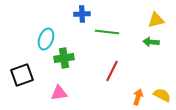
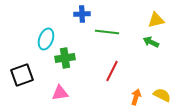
green arrow: rotated 21 degrees clockwise
green cross: moved 1 px right
pink triangle: moved 1 px right
orange arrow: moved 2 px left
